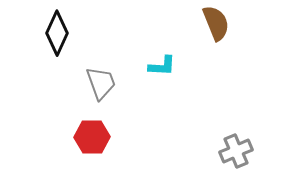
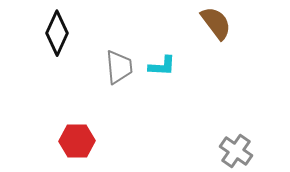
brown semicircle: rotated 15 degrees counterclockwise
gray trapezoid: moved 18 px right, 16 px up; rotated 15 degrees clockwise
red hexagon: moved 15 px left, 4 px down
gray cross: rotated 32 degrees counterclockwise
